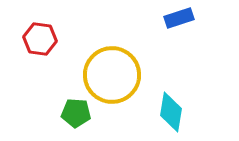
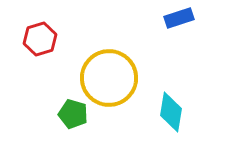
red hexagon: rotated 24 degrees counterclockwise
yellow circle: moved 3 px left, 3 px down
green pentagon: moved 3 px left, 1 px down; rotated 12 degrees clockwise
